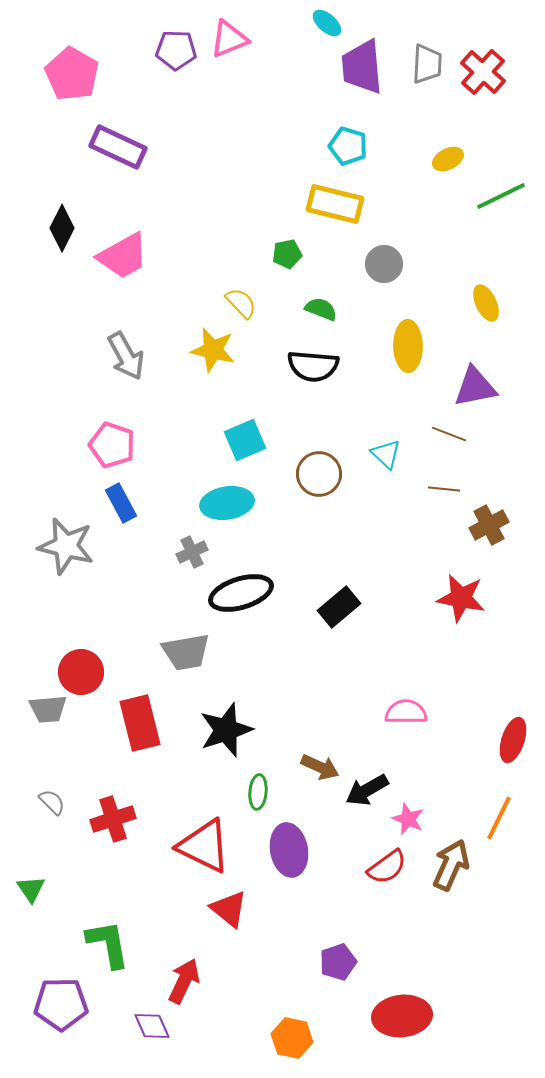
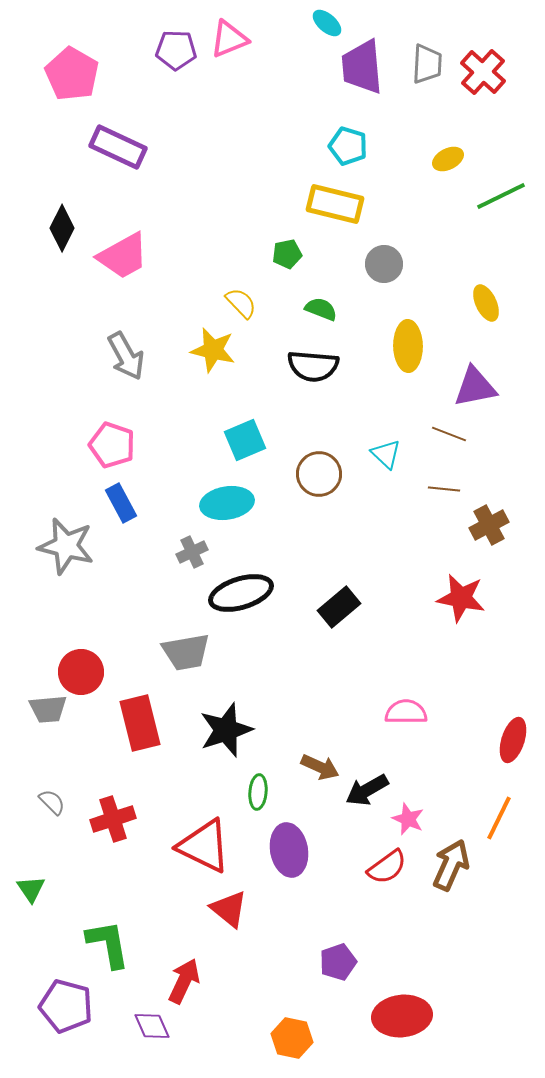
purple pentagon at (61, 1004): moved 5 px right, 2 px down; rotated 16 degrees clockwise
